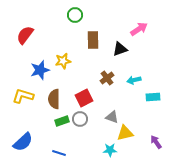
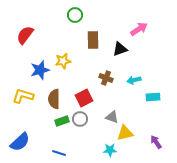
brown cross: moved 1 px left; rotated 32 degrees counterclockwise
blue semicircle: moved 3 px left
